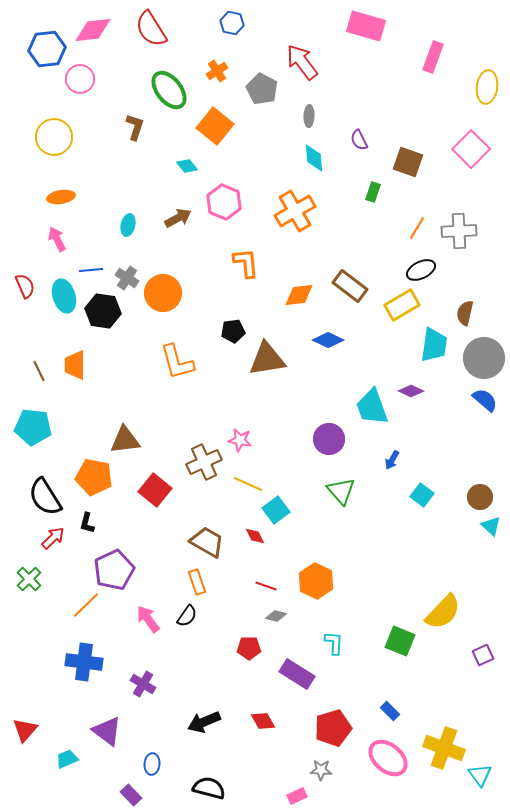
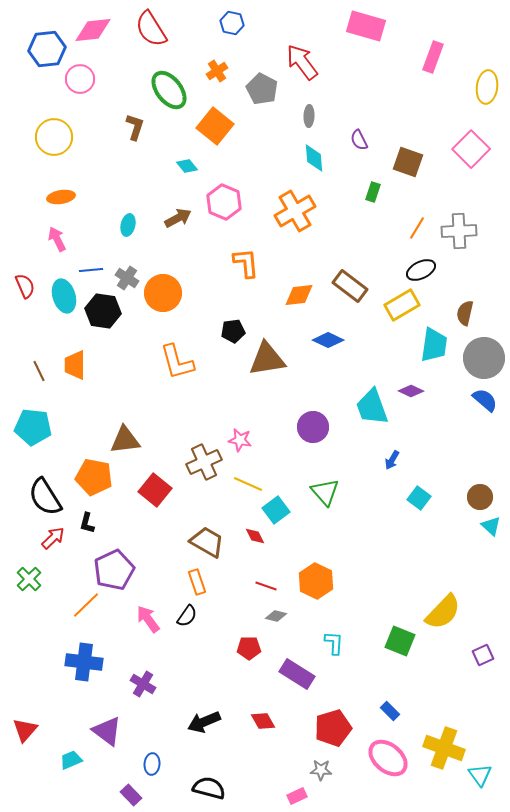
purple circle at (329, 439): moved 16 px left, 12 px up
green triangle at (341, 491): moved 16 px left, 1 px down
cyan square at (422, 495): moved 3 px left, 3 px down
cyan trapezoid at (67, 759): moved 4 px right, 1 px down
